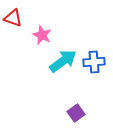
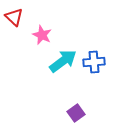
red triangle: moved 1 px right, 1 px up; rotated 24 degrees clockwise
